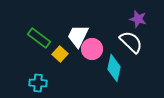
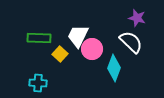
purple star: moved 1 px left, 1 px up
green rectangle: rotated 35 degrees counterclockwise
cyan diamond: rotated 8 degrees clockwise
